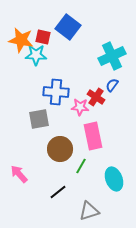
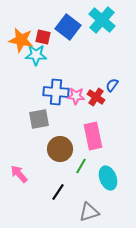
cyan cross: moved 10 px left, 36 px up; rotated 24 degrees counterclockwise
pink star: moved 4 px left, 11 px up
cyan ellipse: moved 6 px left, 1 px up
black line: rotated 18 degrees counterclockwise
gray triangle: moved 1 px down
